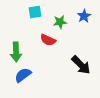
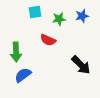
blue star: moved 2 px left; rotated 16 degrees clockwise
green star: moved 1 px left, 3 px up
